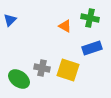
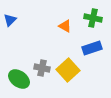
green cross: moved 3 px right
yellow square: rotated 30 degrees clockwise
